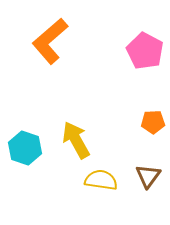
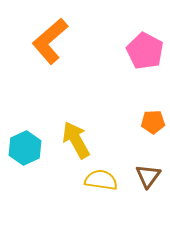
cyan hexagon: rotated 16 degrees clockwise
